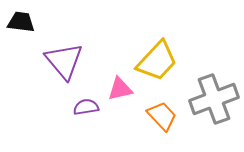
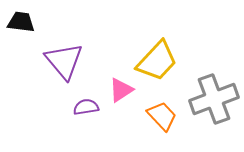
pink triangle: moved 1 px right, 1 px down; rotated 20 degrees counterclockwise
